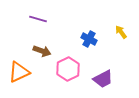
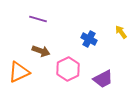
brown arrow: moved 1 px left
